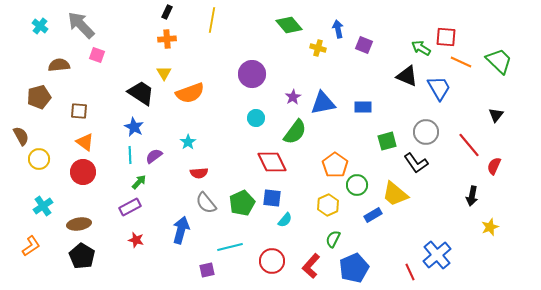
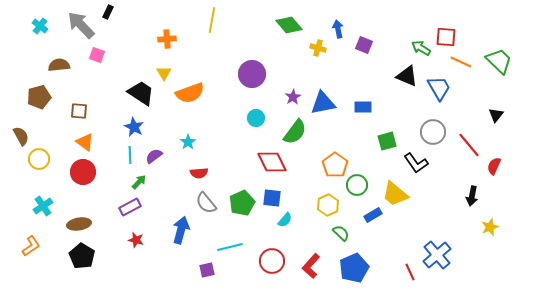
black rectangle at (167, 12): moved 59 px left
gray circle at (426, 132): moved 7 px right
green semicircle at (333, 239): moved 8 px right, 6 px up; rotated 108 degrees clockwise
